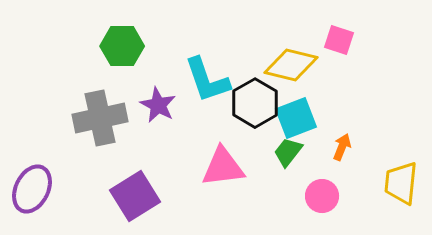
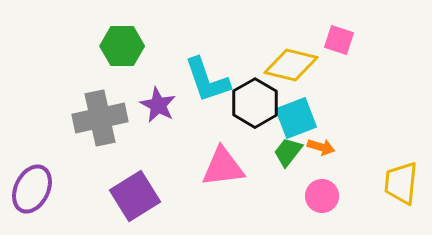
orange arrow: moved 21 px left; rotated 84 degrees clockwise
